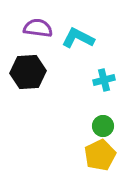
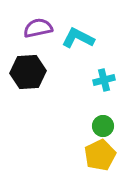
purple semicircle: rotated 20 degrees counterclockwise
